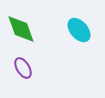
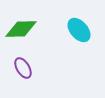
green diamond: rotated 72 degrees counterclockwise
